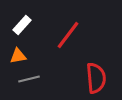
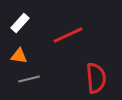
white rectangle: moved 2 px left, 2 px up
red line: rotated 28 degrees clockwise
orange triangle: moved 1 px right; rotated 18 degrees clockwise
